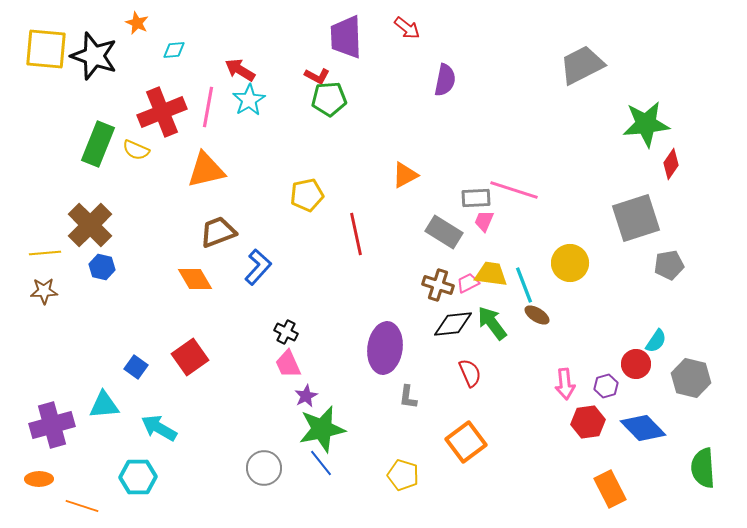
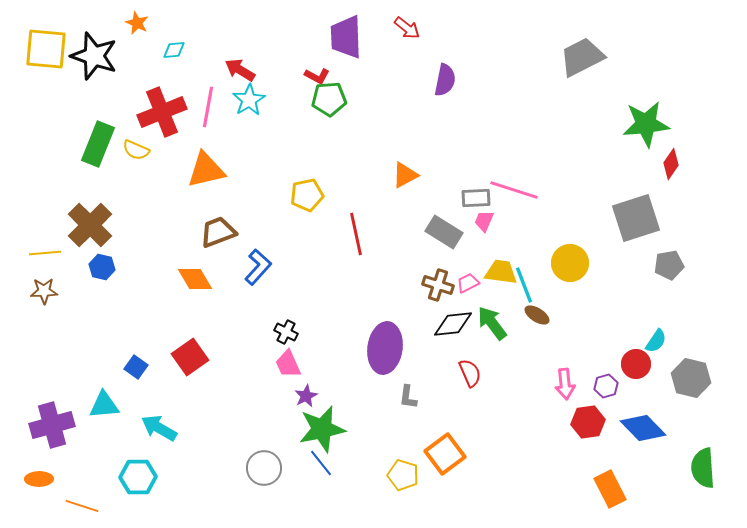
gray trapezoid at (582, 65): moved 8 px up
yellow trapezoid at (491, 274): moved 10 px right, 2 px up
orange square at (466, 442): moved 21 px left, 12 px down
